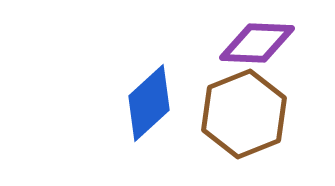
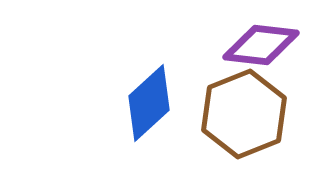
purple diamond: moved 4 px right, 2 px down; rotated 4 degrees clockwise
